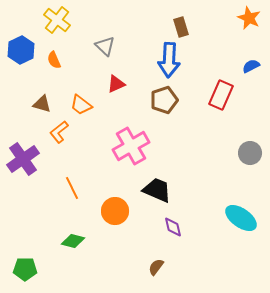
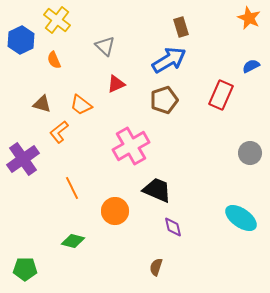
blue hexagon: moved 10 px up
blue arrow: rotated 124 degrees counterclockwise
brown semicircle: rotated 18 degrees counterclockwise
